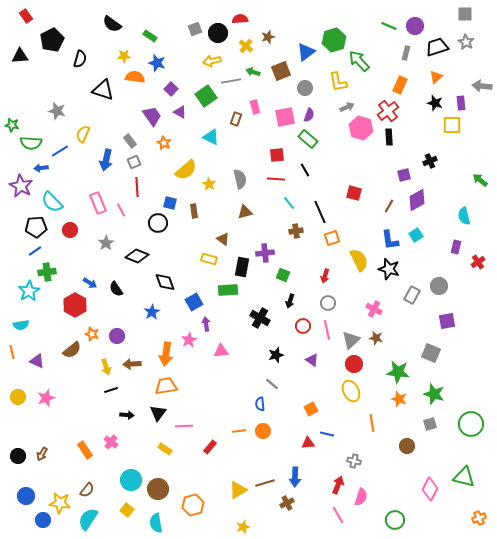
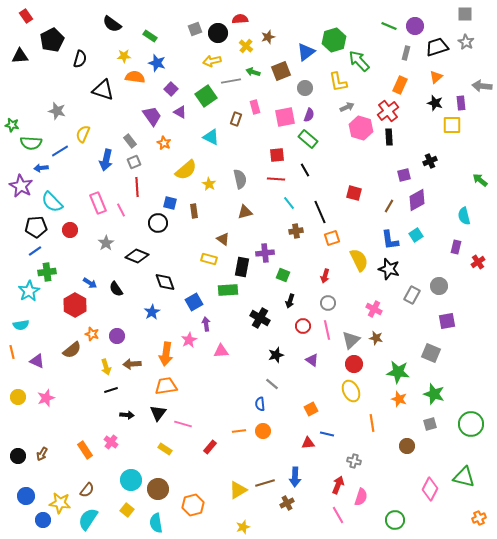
pink line at (184, 426): moved 1 px left, 2 px up; rotated 18 degrees clockwise
